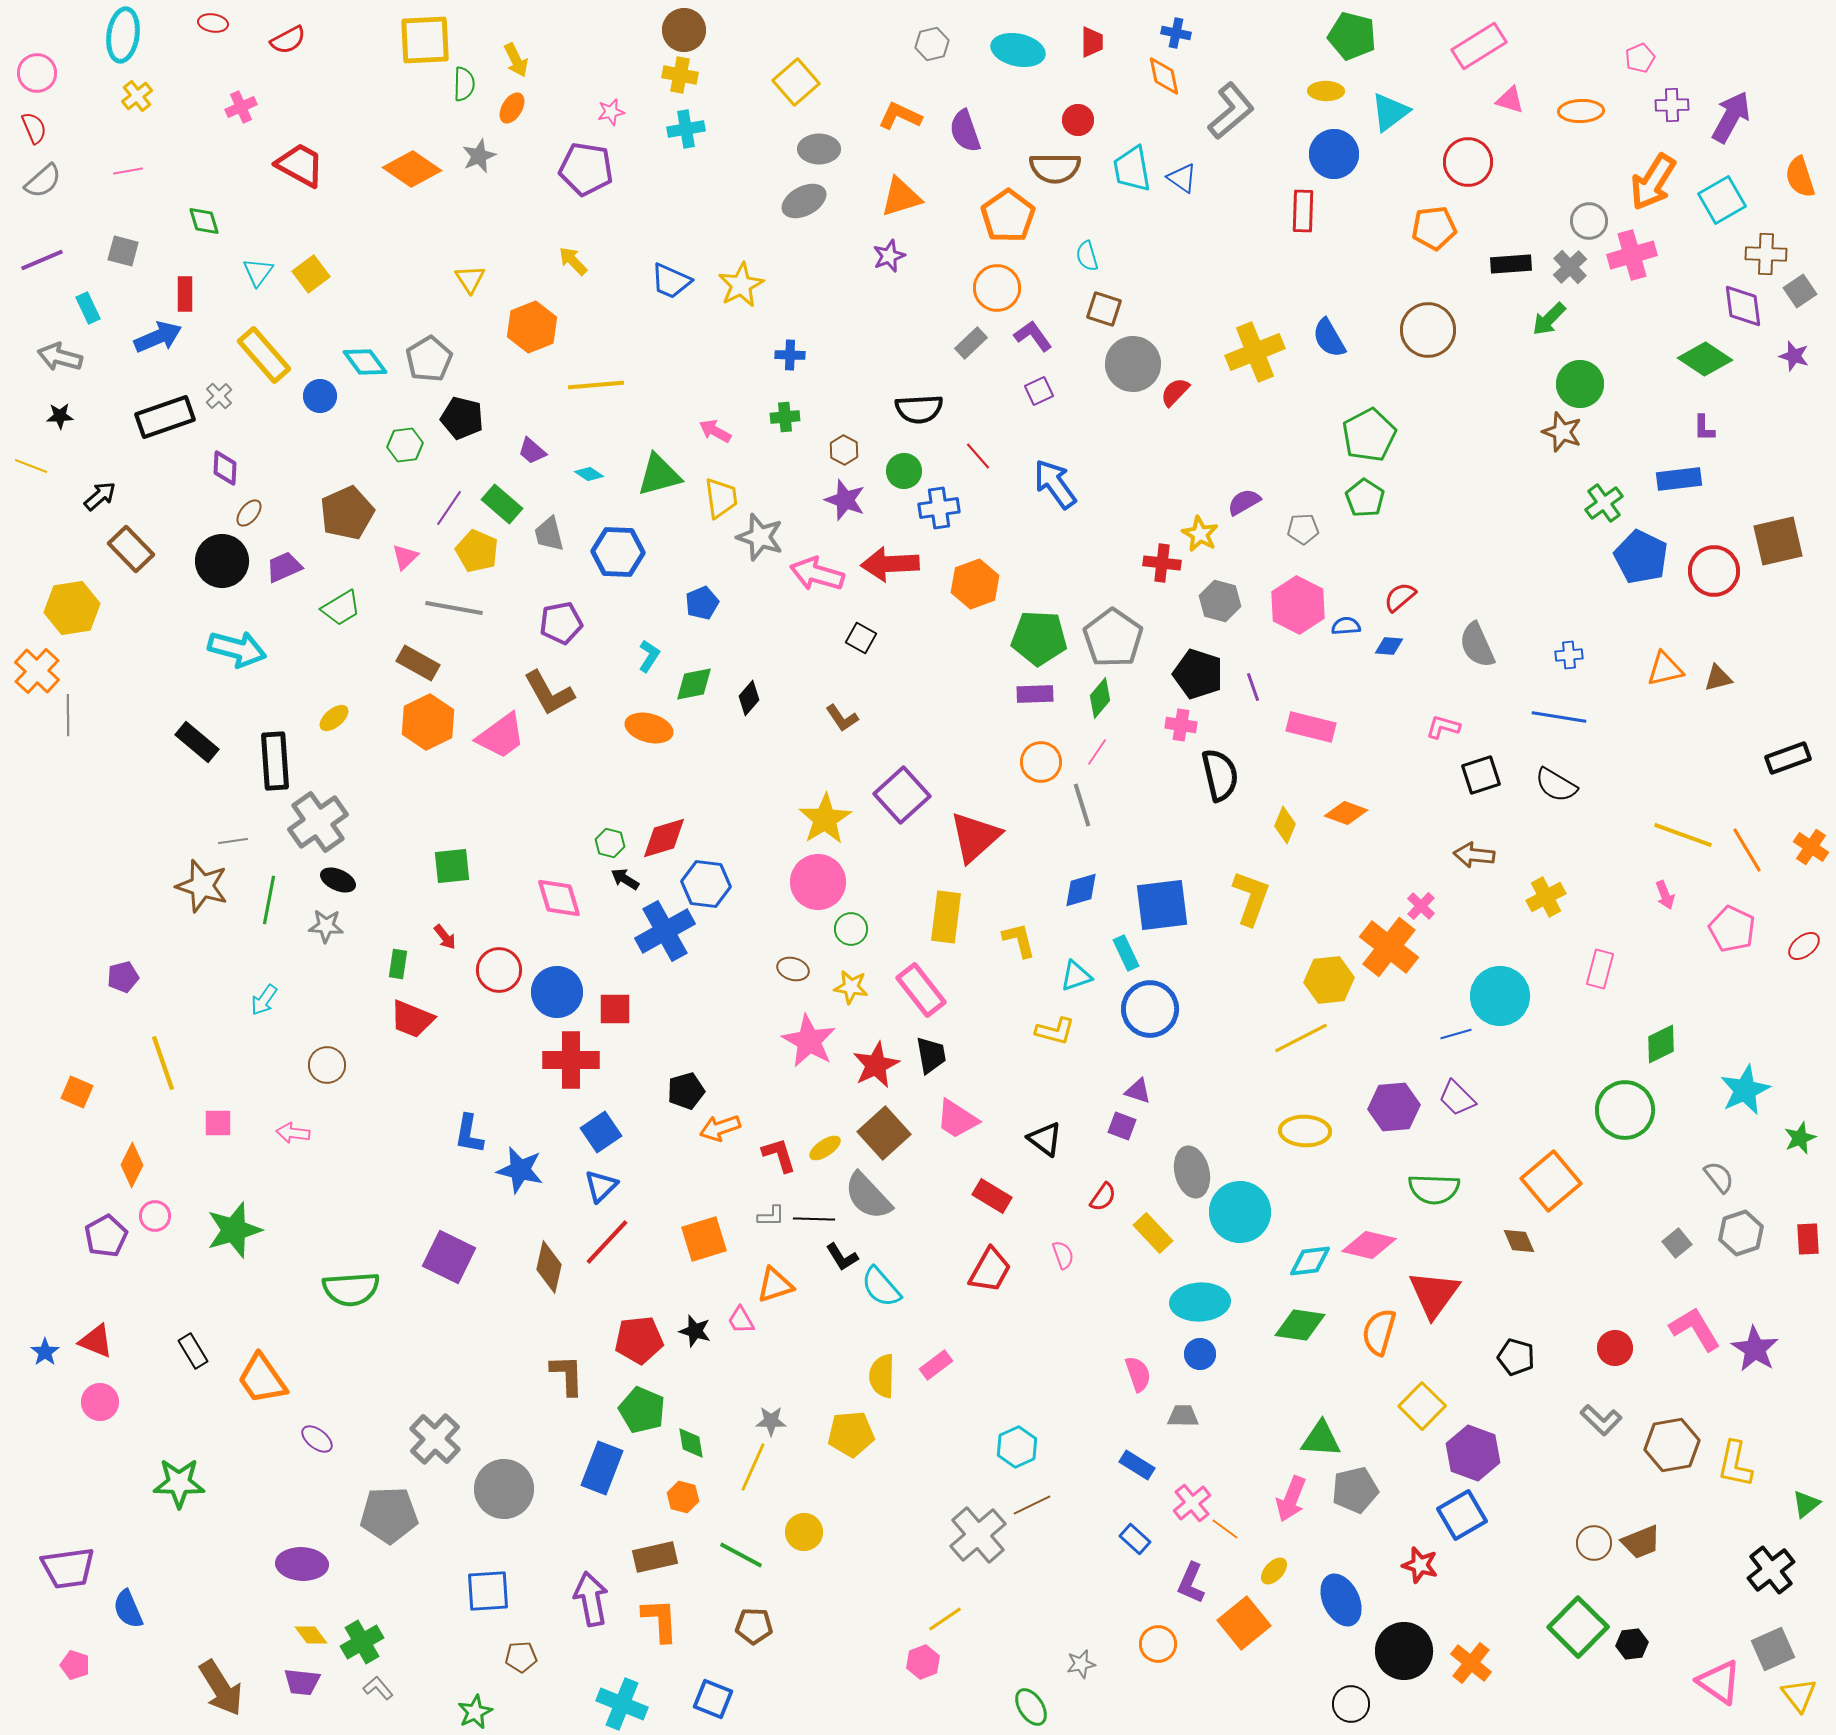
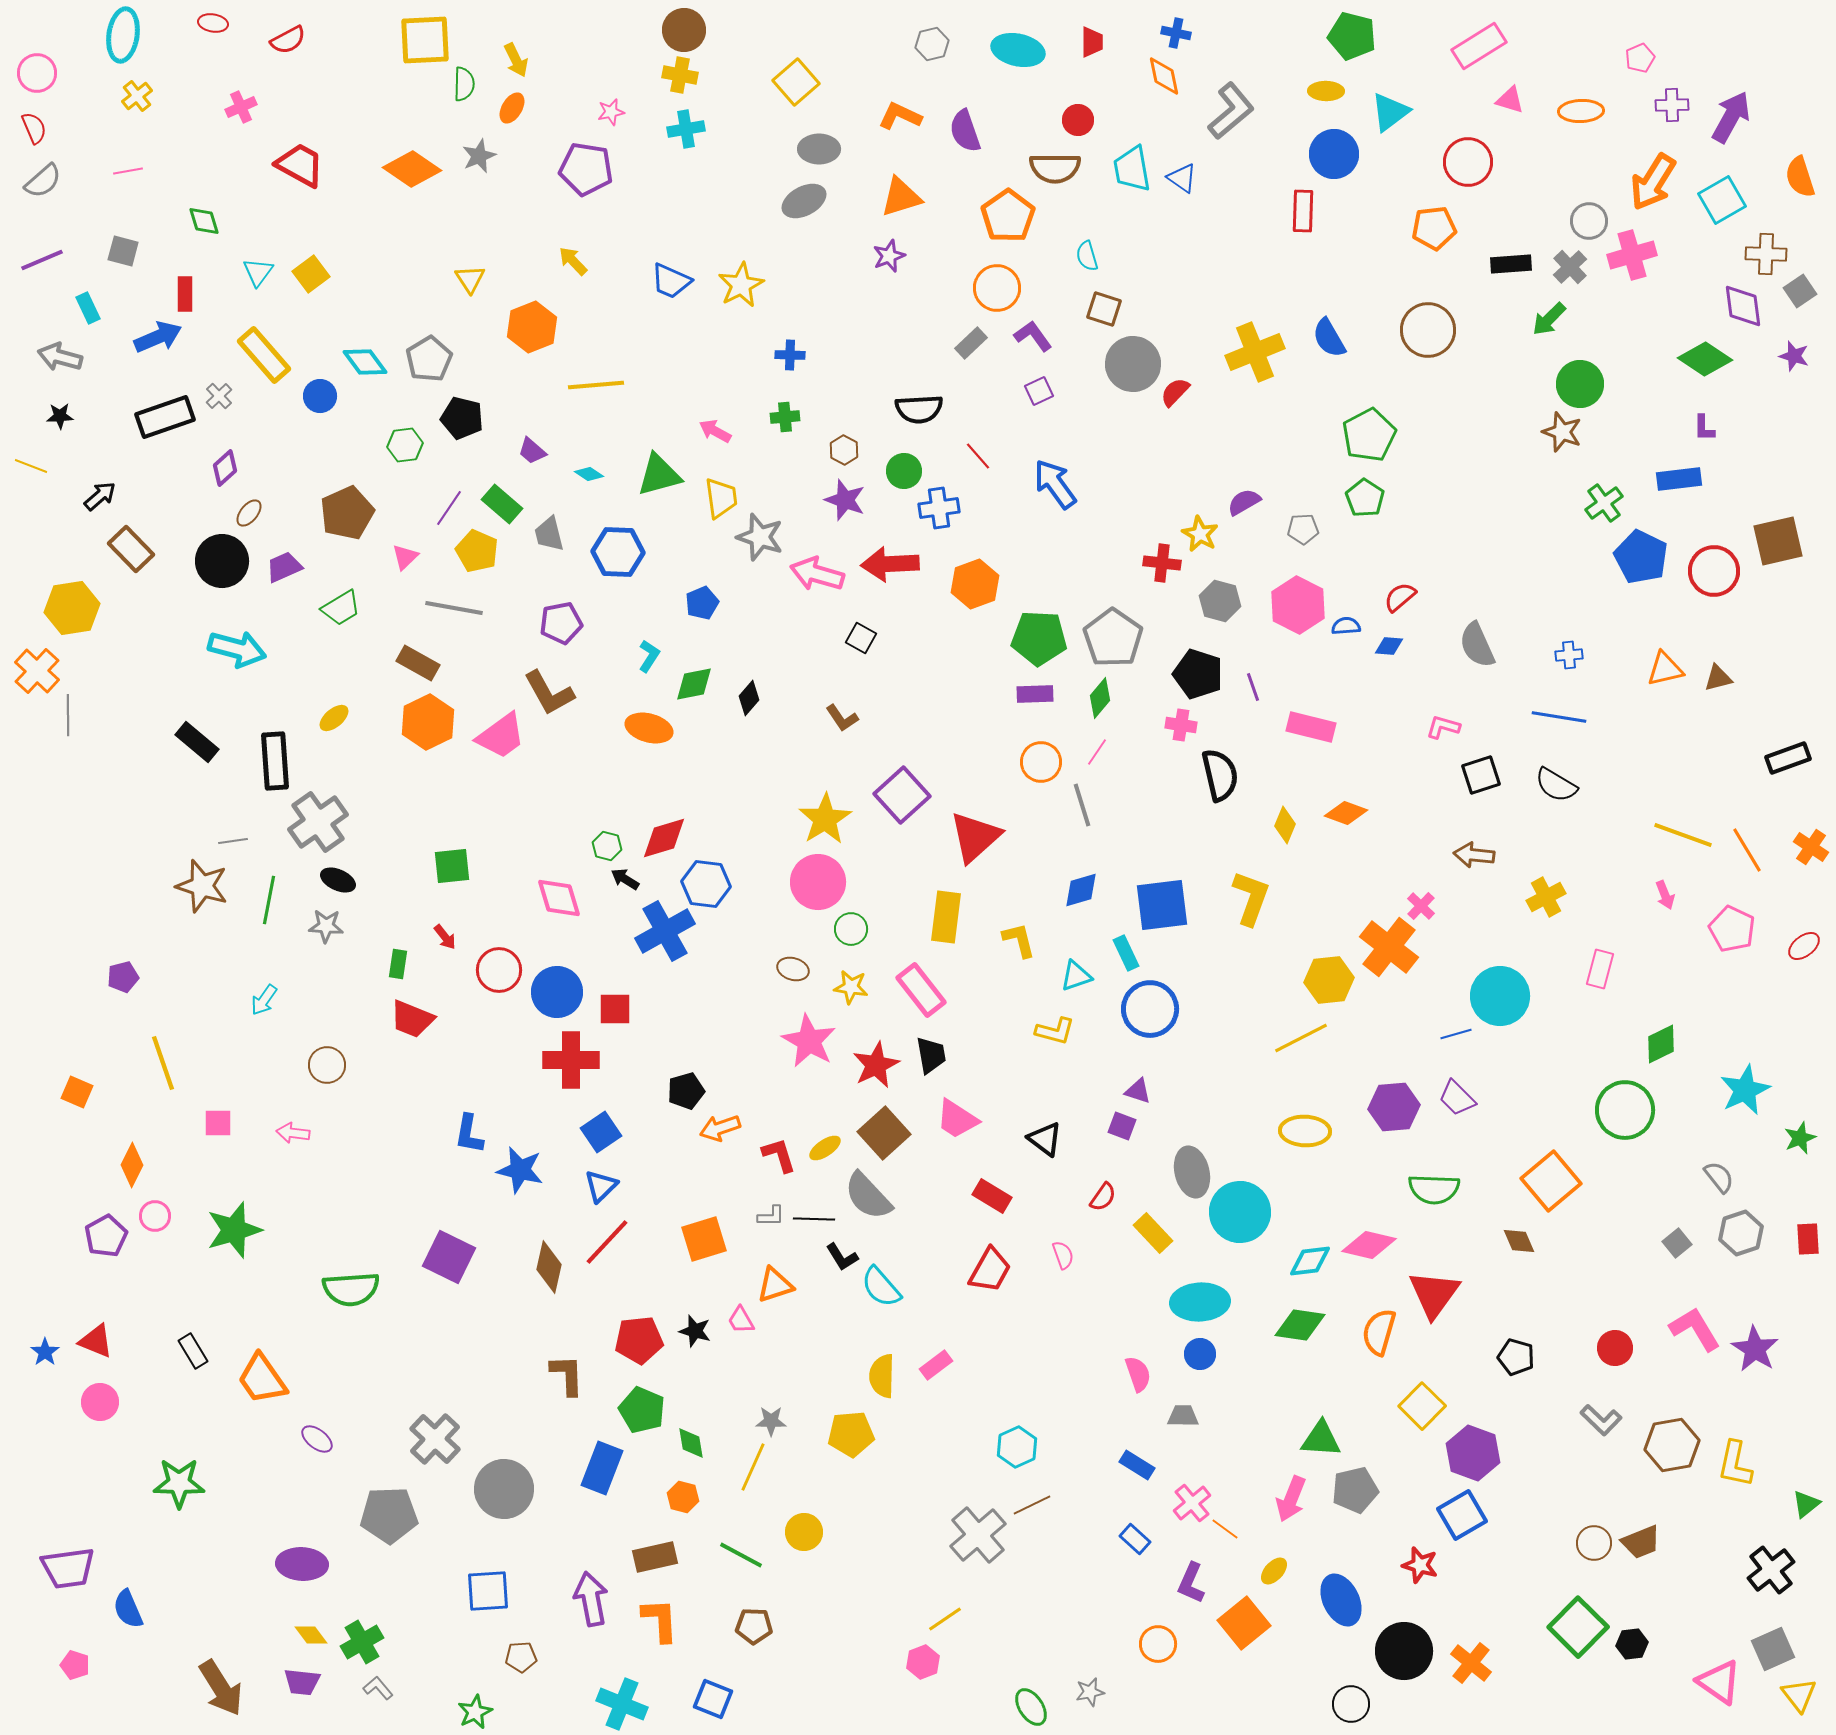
purple diamond at (225, 468): rotated 45 degrees clockwise
green hexagon at (610, 843): moved 3 px left, 3 px down
gray star at (1081, 1664): moved 9 px right, 28 px down
